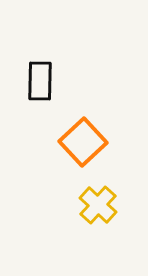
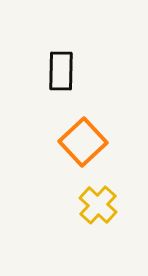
black rectangle: moved 21 px right, 10 px up
